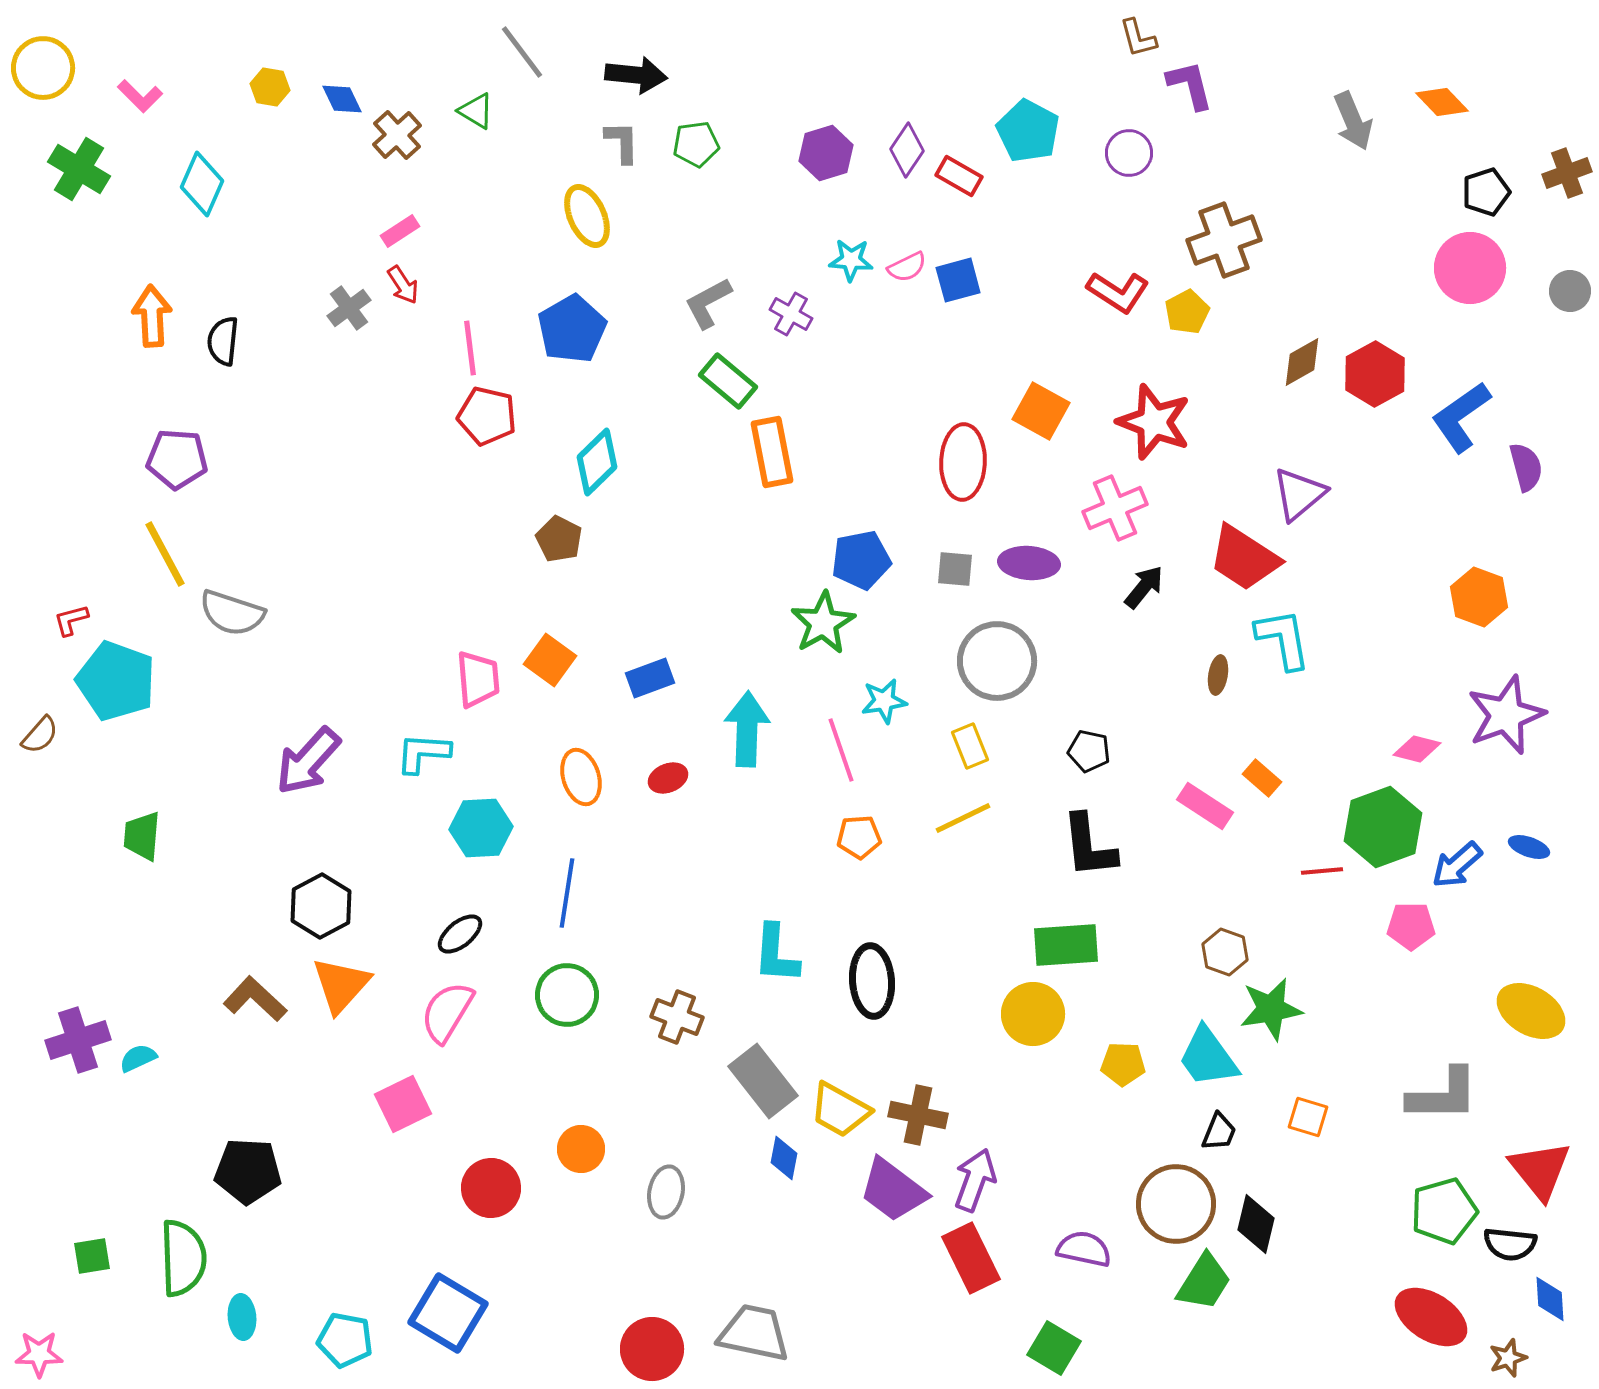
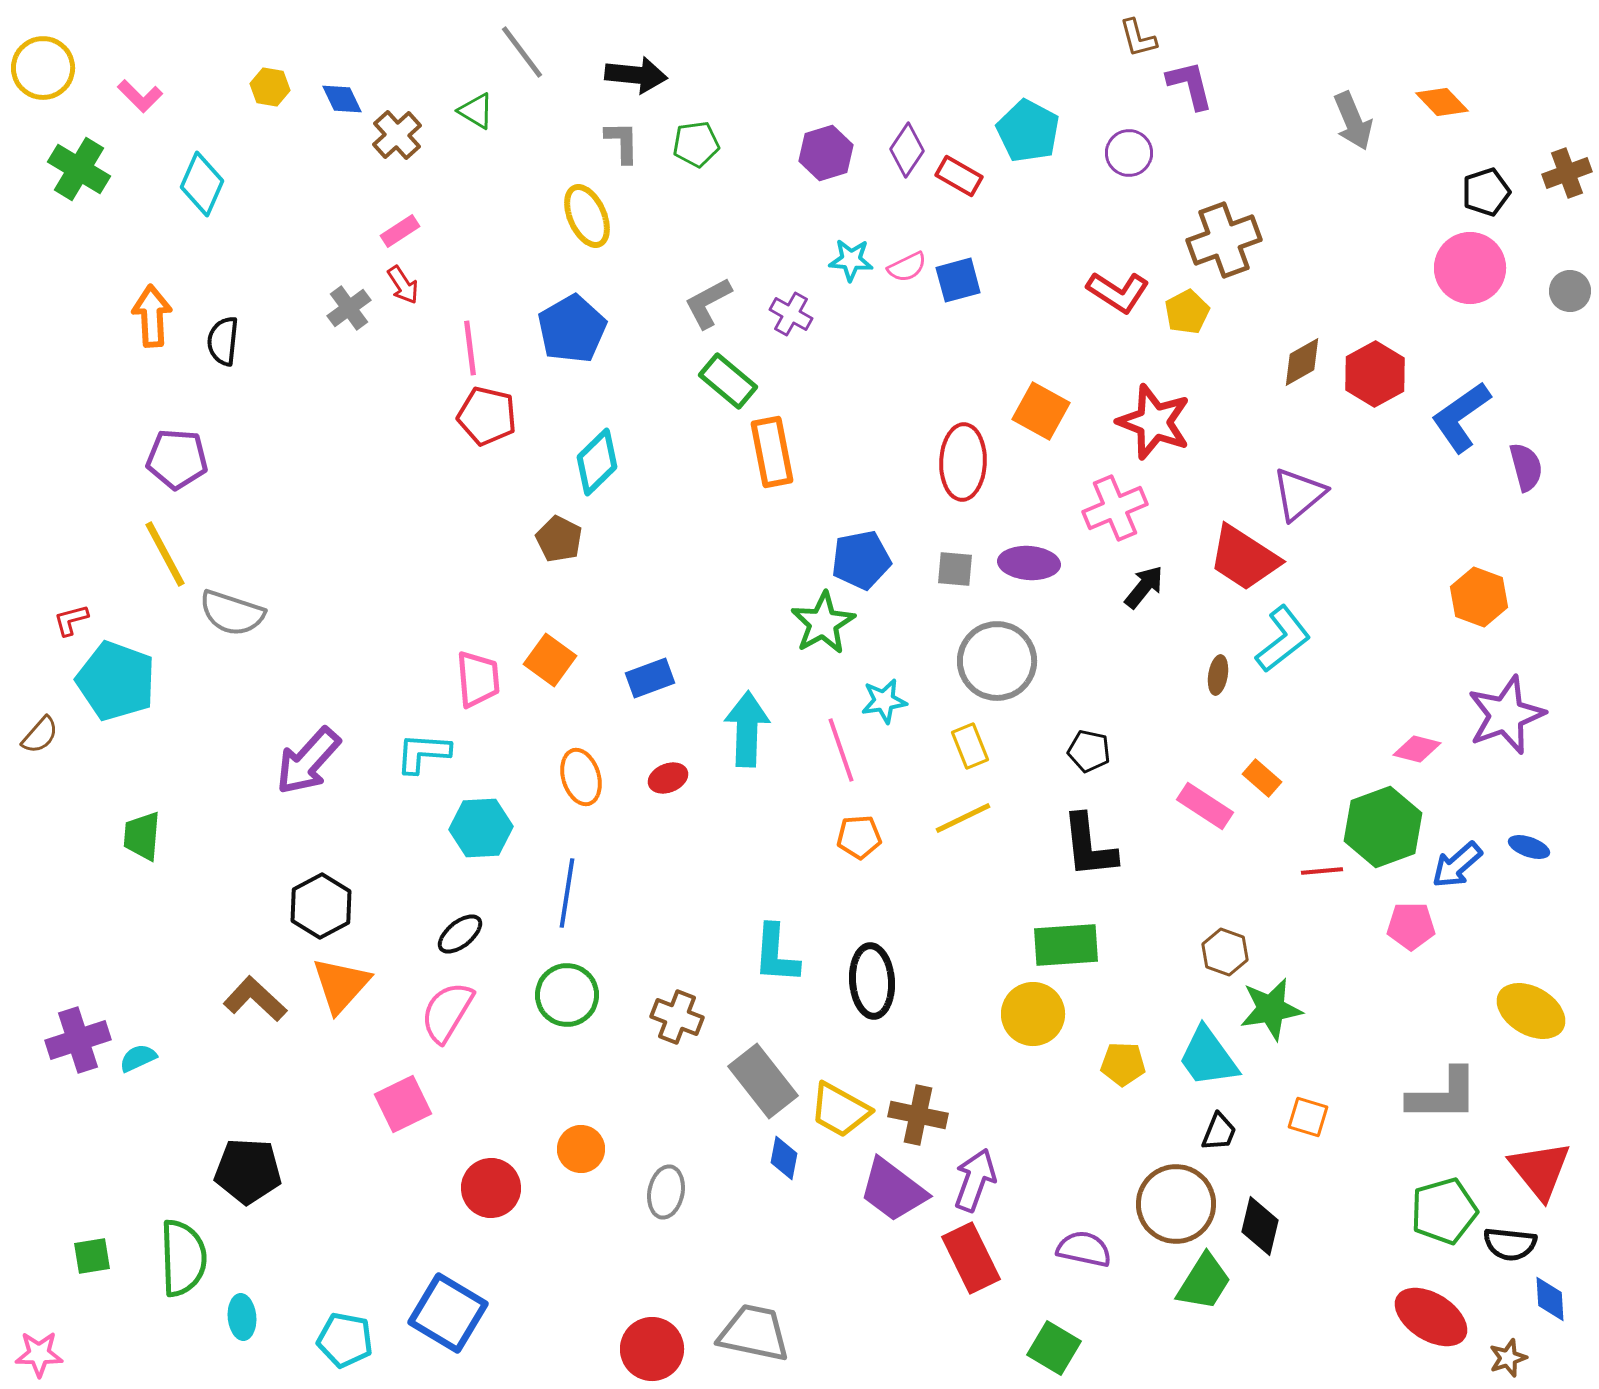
cyan L-shape at (1283, 639): rotated 62 degrees clockwise
black diamond at (1256, 1224): moved 4 px right, 2 px down
